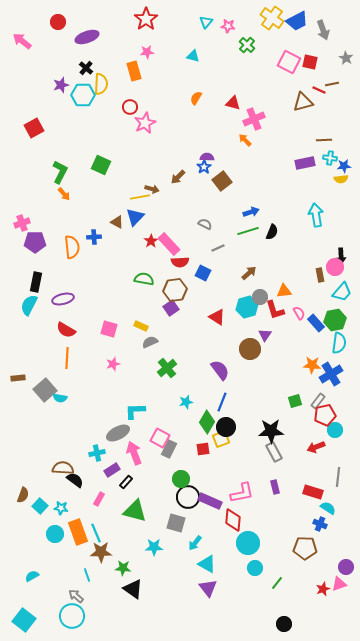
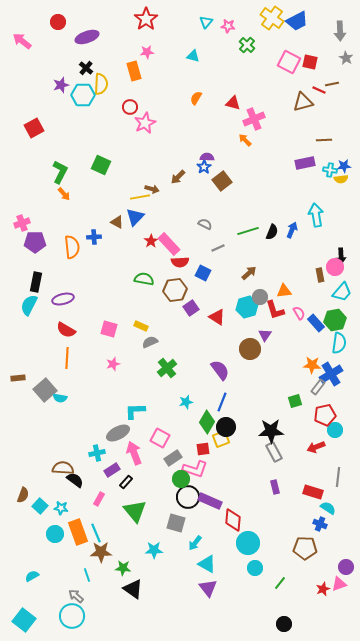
gray arrow at (323, 30): moved 17 px right, 1 px down; rotated 18 degrees clockwise
cyan cross at (330, 158): moved 12 px down
blue arrow at (251, 212): moved 41 px right, 18 px down; rotated 49 degrees counterclockwise
purple square at (171, 308): moved 20 px right
gray rectangle at (318, 401): moved 14 px up
gray rectangle at (169, 449): moved 4 px right, 9 px down; rotated 30 degrees clockwise
pink L-shape at (242, 493): moved 47 px left, 24 px up; rotated 30 degrees clockwise
green triangle at (135, 511): rotated 35 degrees clockwise
cyan star at (154, 547): moved 3 px down
green line at (277, 583): moved 3 px right
